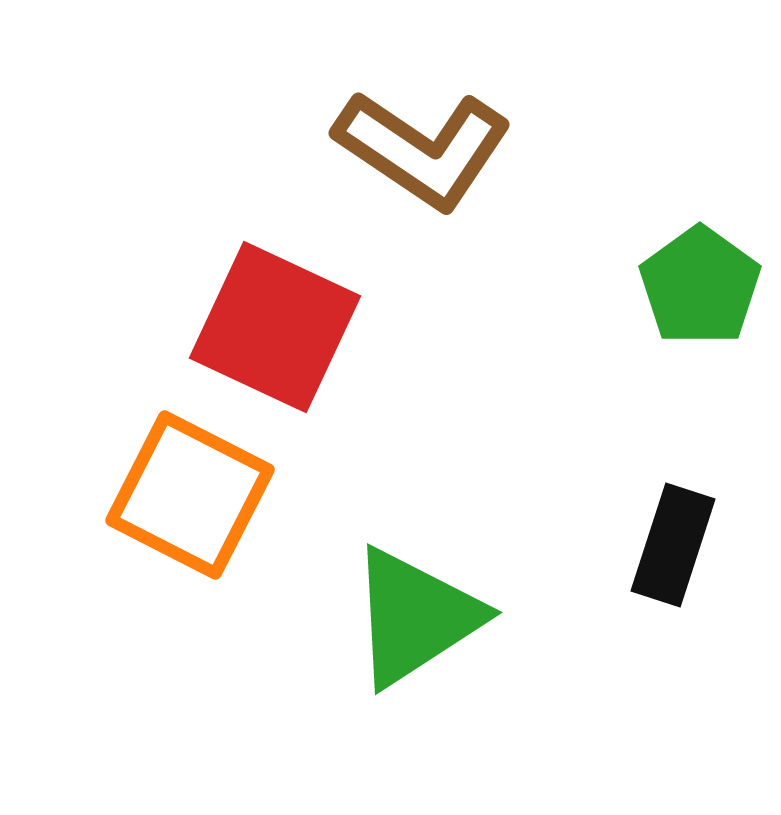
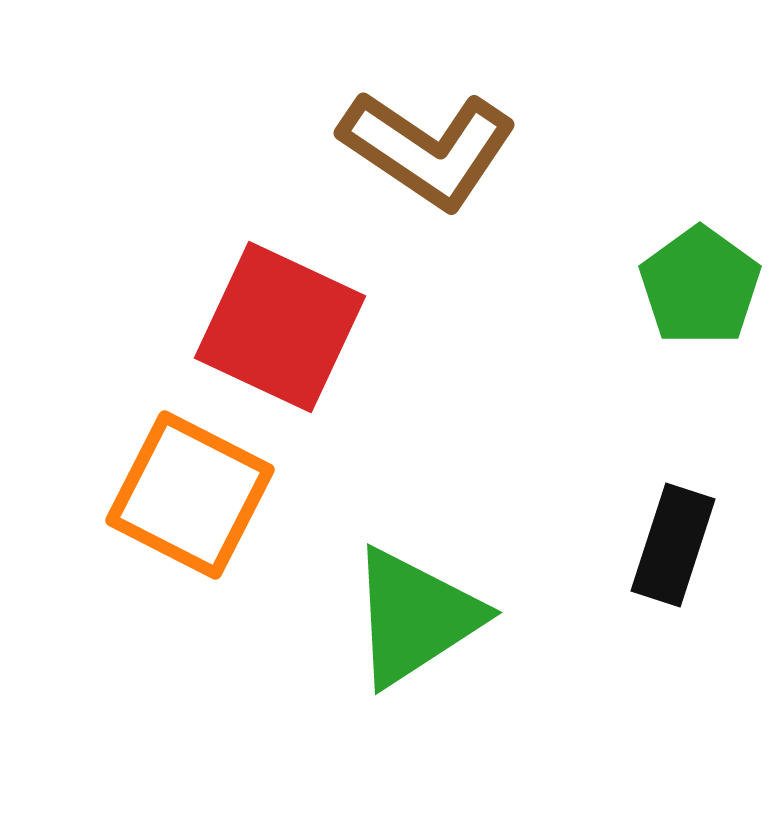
brown L-shape: moved 5 px right
red square: moved 5 px right
